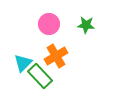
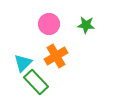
green rectangle: moved 4 px left, 6 px down
